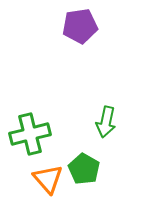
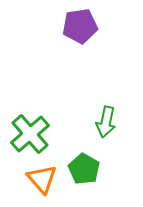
green cross: rotated 27 degrees counterclockwise
orange triangle: moved 6 px left
